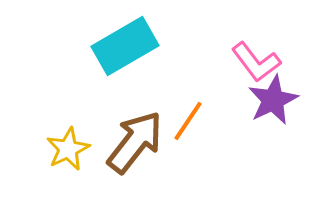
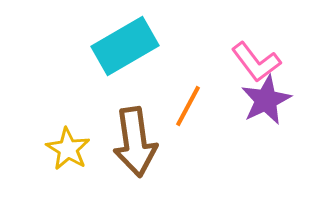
purple star: moved 7 px left
orange line: moved 15 px up; rotated 6 degrees counterclockwise
brown arrow: rotated 134 degrees clockwise
yellow star: rotated 15 degrees counterclockwise
